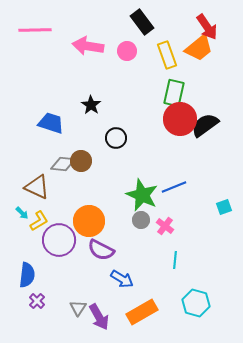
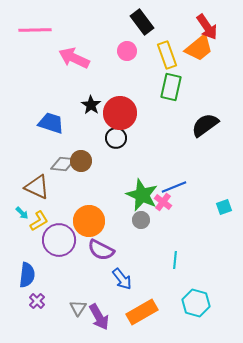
pink arrow: moved 14 px left, 12 px down; rotated 16 degrees clockwise
green rectangle: moved 3 px left, 6 px up
red circle: moved 60 px left, 6 px up
pink cross: moved 2 px left, 24 px up
blue arrow: rotated 20 degrees clockwise
